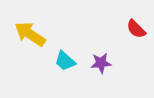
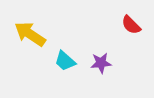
red semicircle: moved 5 px left, 4 px up
